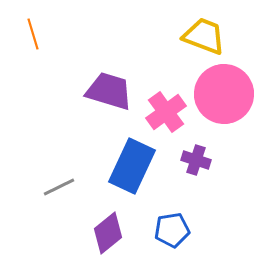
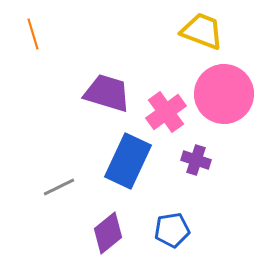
yellow trapezoid: moved 2 px left, 5 px up
purple trapezoid: moved 2 px left, 2 px down
blue rectangle: moved 4 px left, 5 px up
